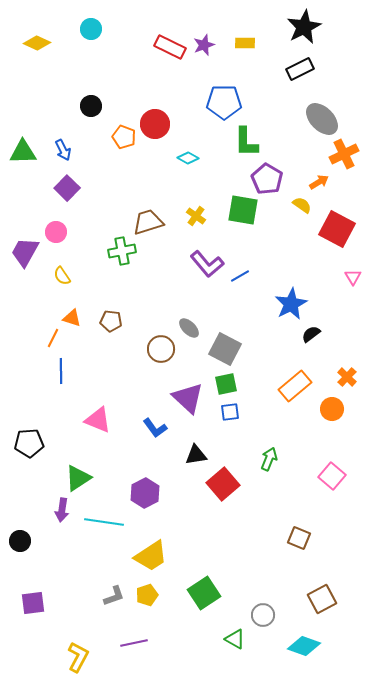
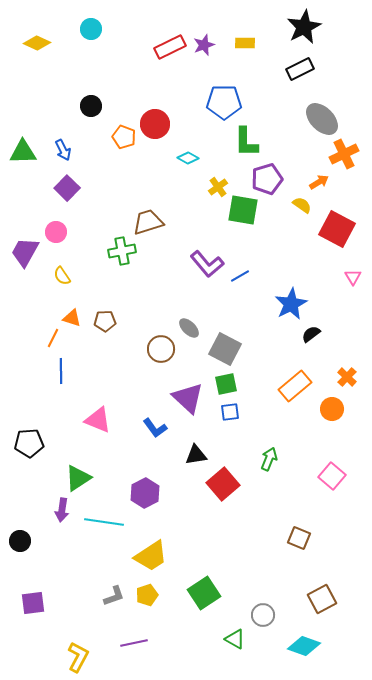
red rectangle at (170, 47): rotated 52 degrees counterclockwise
purple pentagon at (267, 179): rotated 24 degrees clockwise
yellow cross at (196, 216): moved 22 px right, 29 px up; rotated 18 degrees clockwise
brown pentagon at (111, 321): moved 6 px left; rotated 10 degrees counterclockwise
